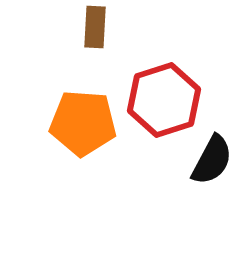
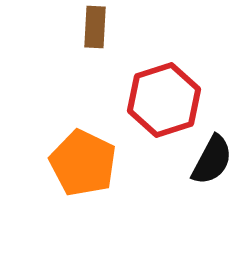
orange pentagon: moved 40 px down; rotated 22 degrees clockwise
